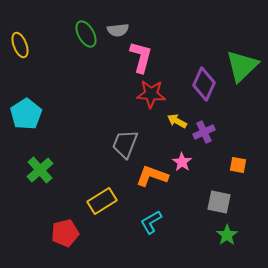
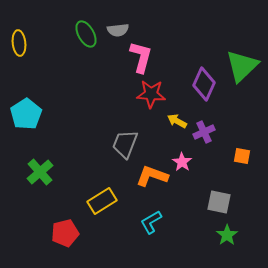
yellow ellipse: moved 1 px left, 2 px up; rotated 15 degrees clockwise
orange square: moved 4 px right, 9 px up
green cross: moved 2 px down
